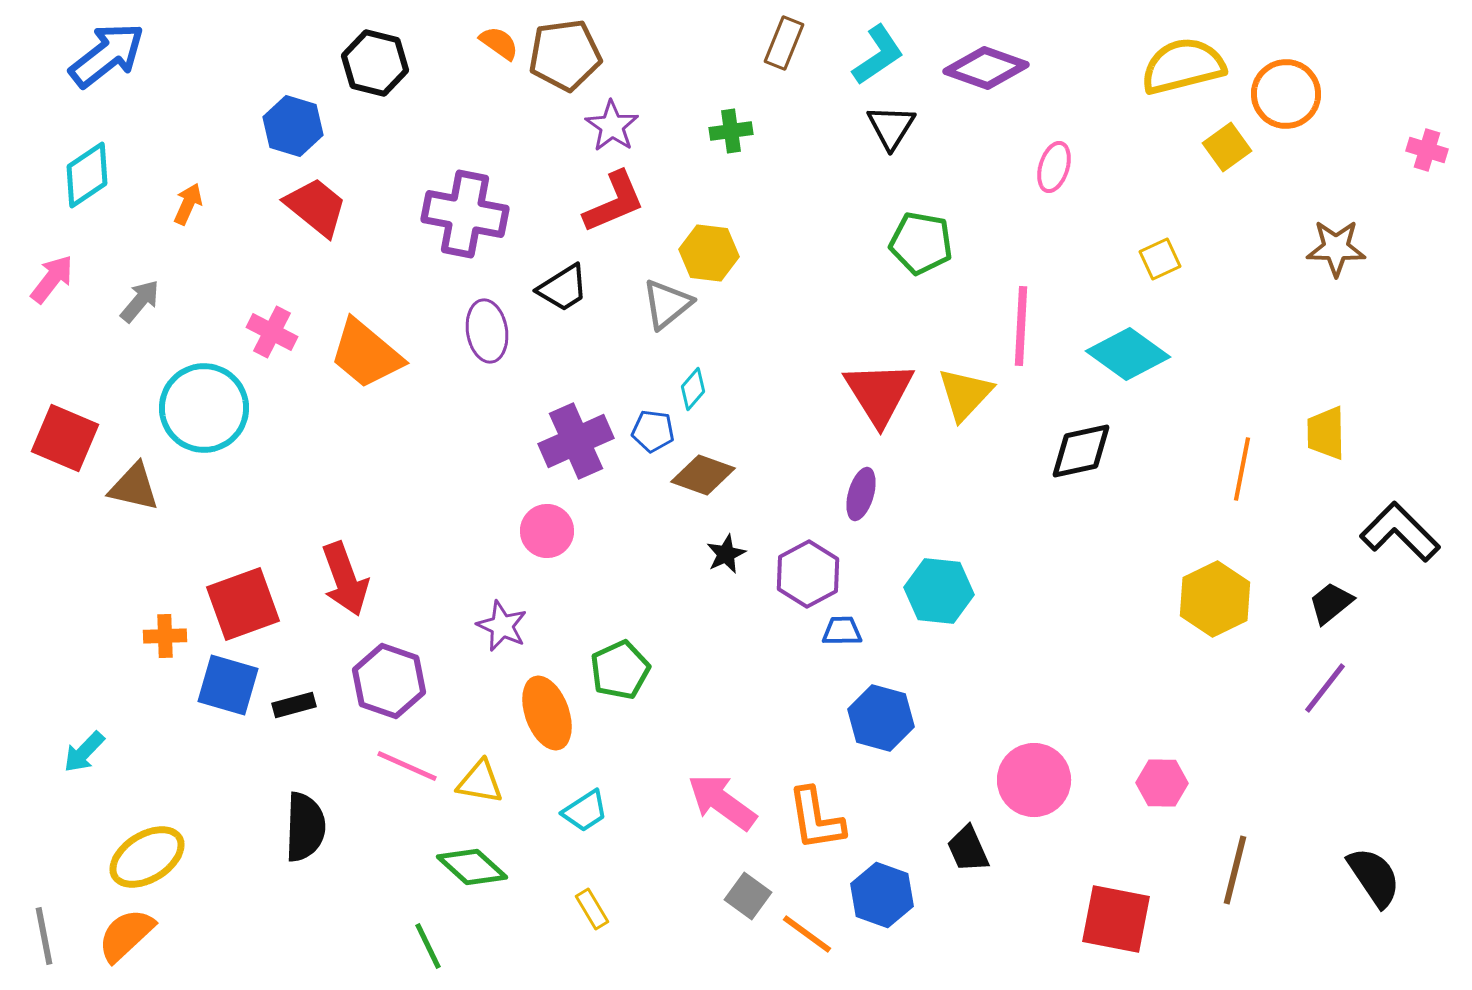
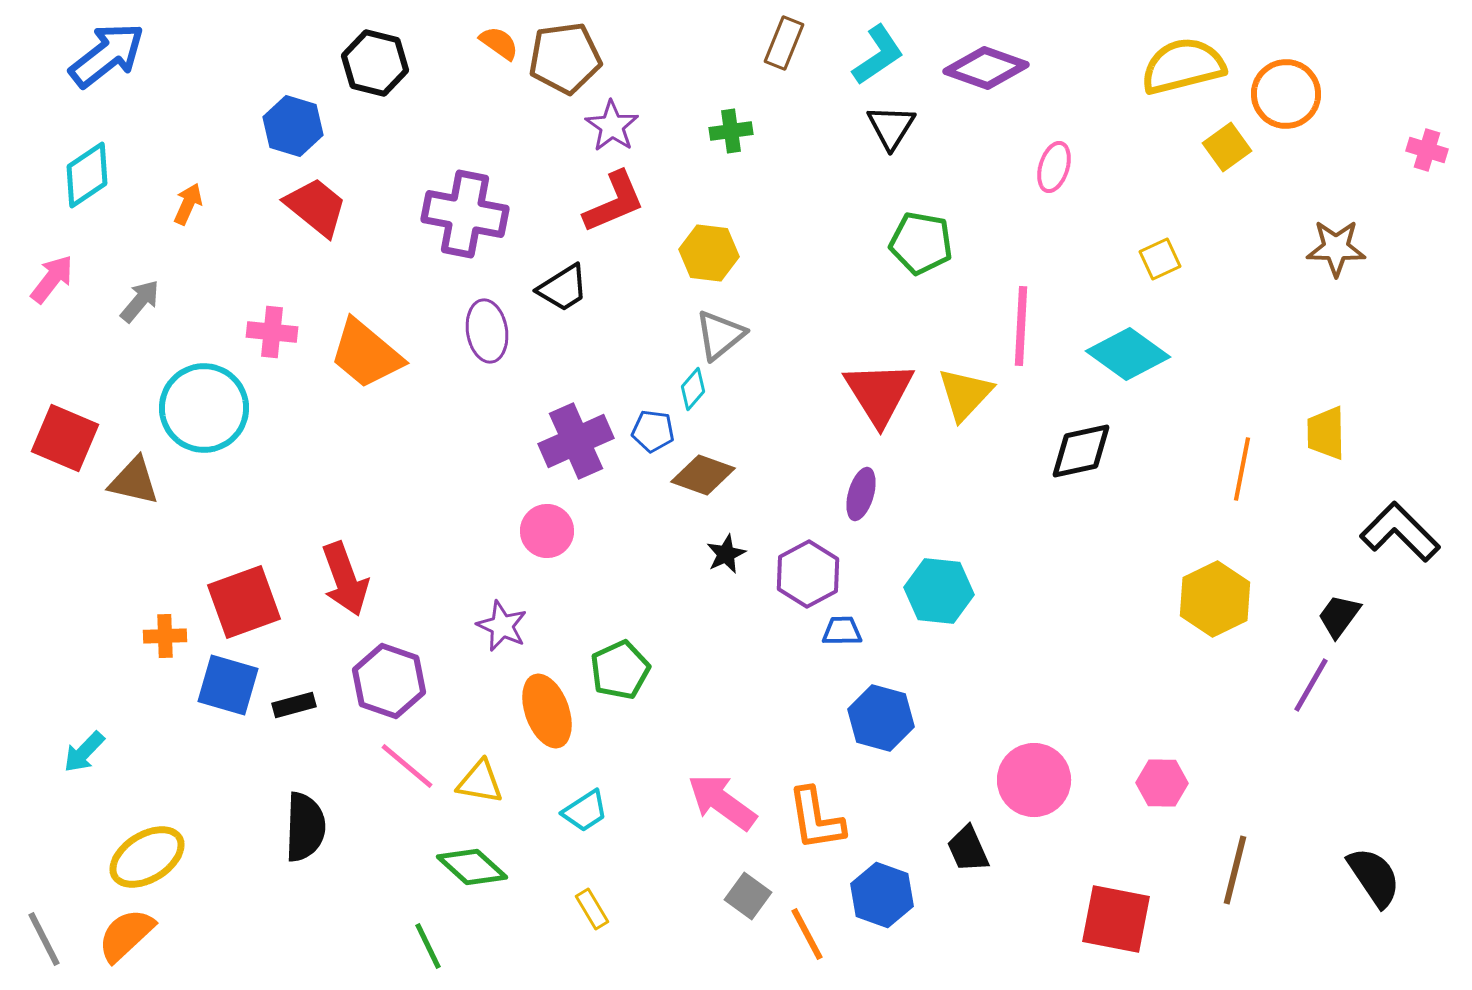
brown pentagon at (565, 55): moved 3 px down
gray triangle at (667, 304): moved 53 px right, 31 px down
pink cross at (272, 332): rotated 21 degrees counterclockwise
brown triangle at (134, 487): moved 6 px up
black trapezoid at (1331, 603): moved 8 px right, 13 px down; rotated 15 degrees counterclockwise
red square at (243, 604): moved 1 px right, 2 px up
purple line at (1325, 688): moved 14 px left, 3 px up; rotated 8 degrees counterclockwise
orange ellipse at (547, 713): moved 2 px up
pink line at (407, 766): rotated 16 degrees clockwise
orange line at (807, 934): rotated 26 degrees clockwise
gray line at (44, 936): moved 3 px down; rotated 16 degrees counterclockwise
